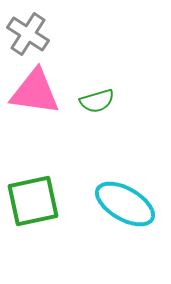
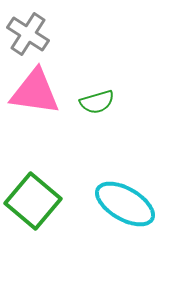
green semicircle: moved 1 px down
green square: rotated 38 degrees counterclockwise
